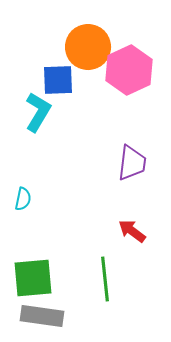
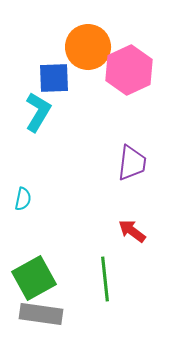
blue square: moved 4 px left, 2 px up
green square: moved 1 px right; rotated 24 degrees counterclockwise
gray rectangle: moved 1 px left, 2 px up
